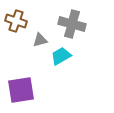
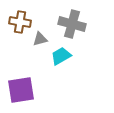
brown cross: moved 4 px right, 1 px down; rotated 10 degrees counterclockwise
gray triangle: moved 1 px up
